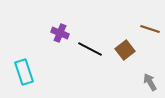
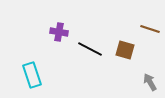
purple cross: moved 1 px left, 1 px up; rotated 12 degrees counterclockwise
brown square: rotated 36 degrees counterclockwise
cyan rectangle: moved 8 px right, 3 px down
